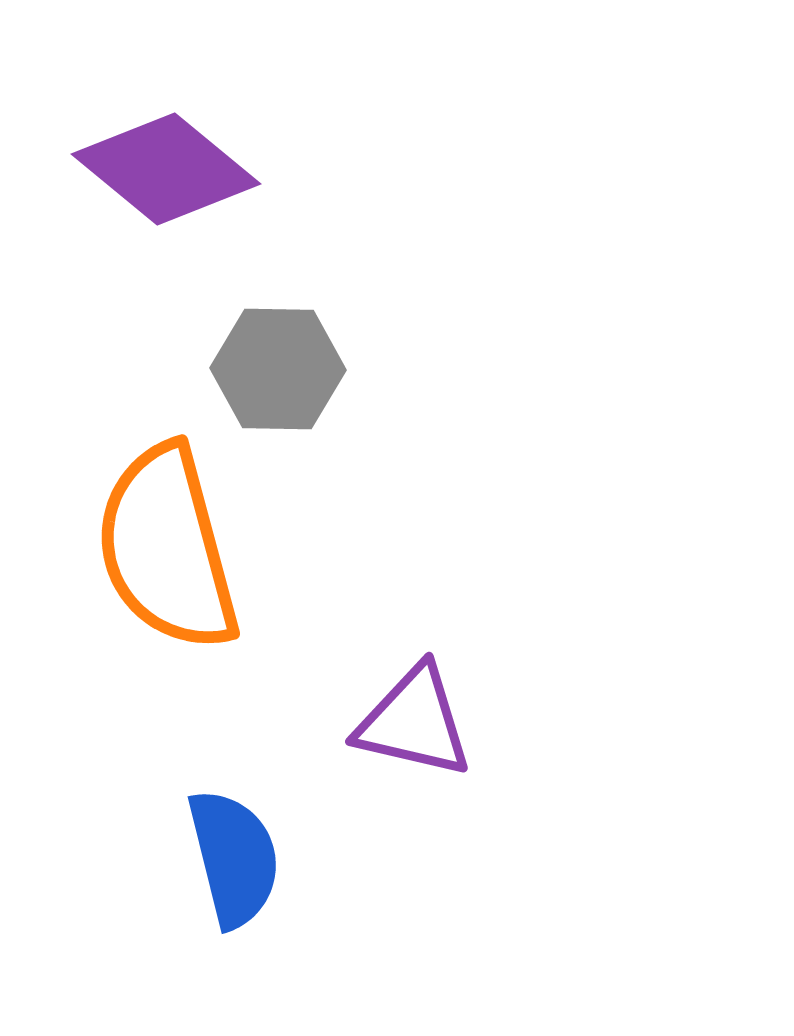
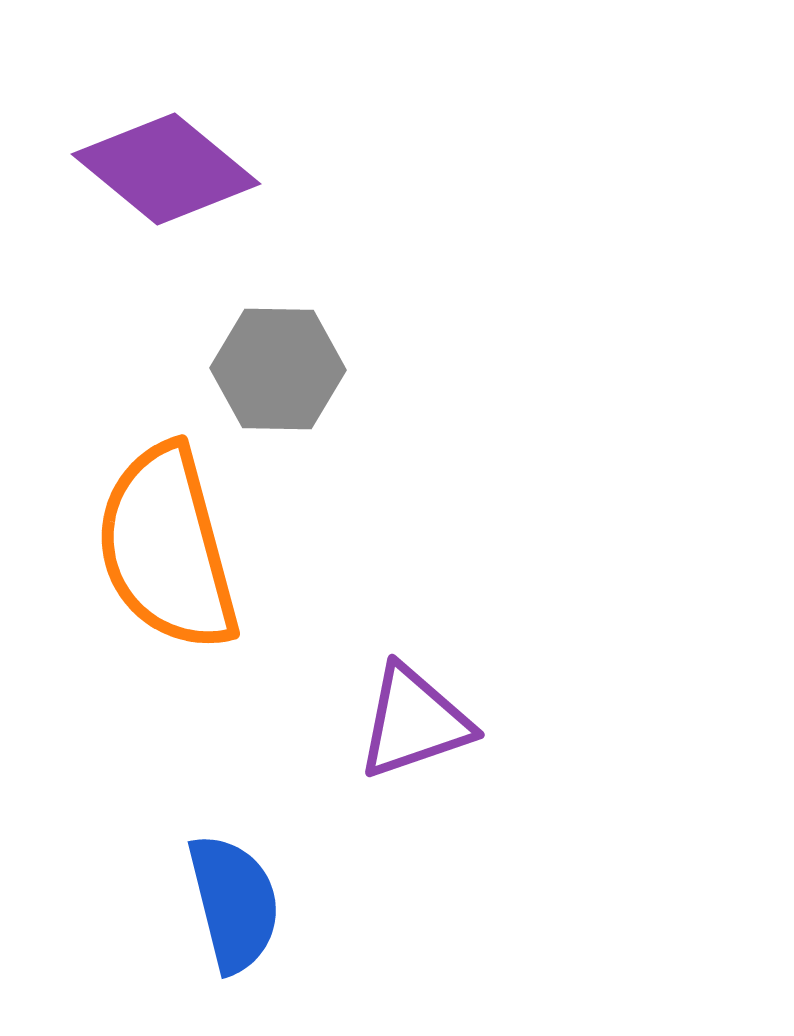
purple triangle: rotated 32 degrees counterclockwise
blue semicircle: moved 45 px down
